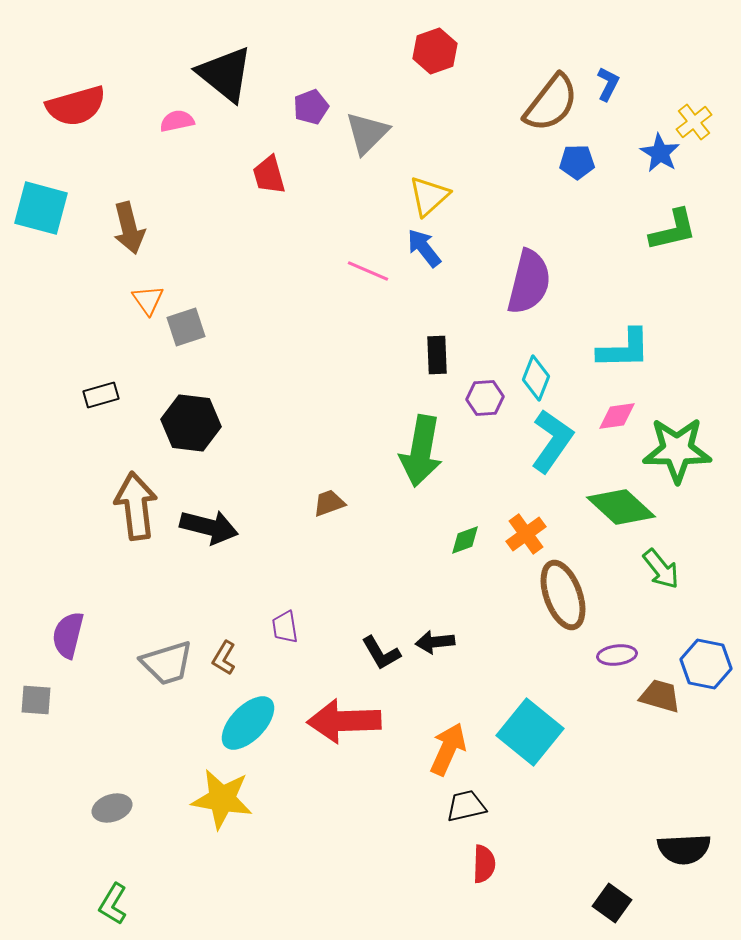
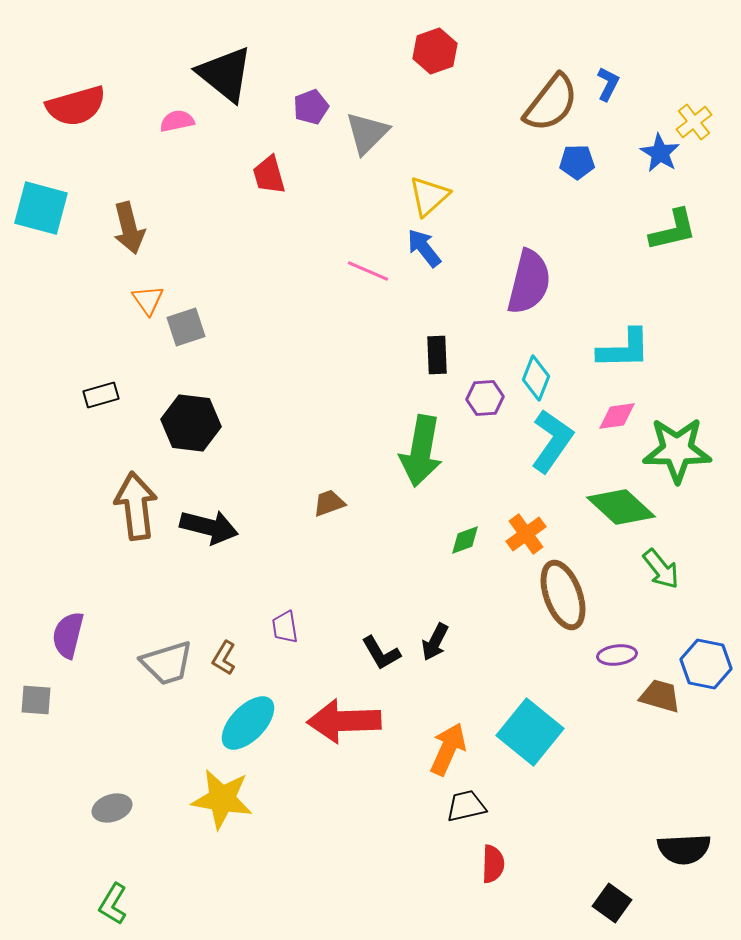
black arrow at (435, 642): rotated 57 degrees counterclockwise
red semicircle at (484, 864): moved 9 px right
